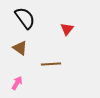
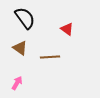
red triangle: rotated 32 degrees counterclockwise
brown line: moved 1 px left, 7 px up
